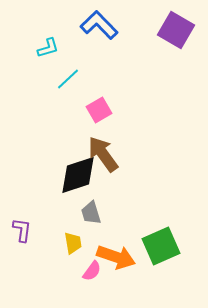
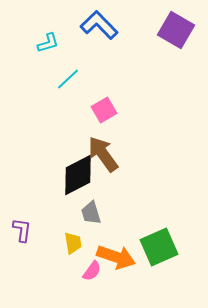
cyan L-shape: moved 5 px up
pink square: moved 5 px right
black diamond: rotated 9 degrees counterclockwise
green square: moved 2 px left, 1 px down
